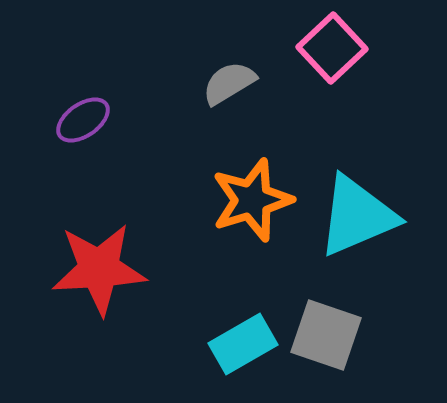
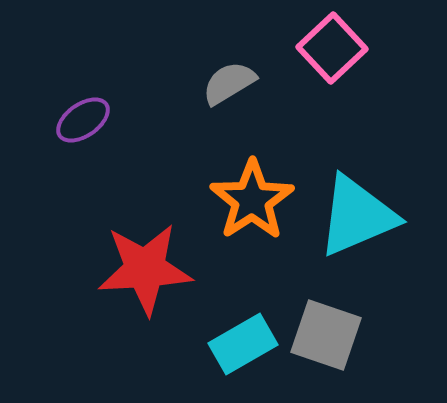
orange star: rotated 16 degrees counterclockwise
red star: moved 46 px right
